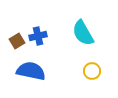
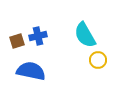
cyan semicircle: moved 2 px right, 2 px down
brown square: rotated 14 degrees clockwise
yellow circle: moved 6 px right, 11 px up
